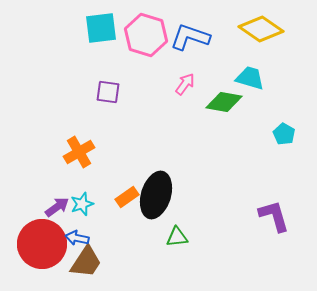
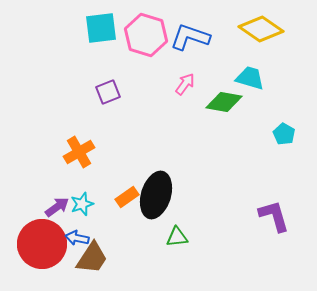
purple square: rotated 30 degrees counterclockwise
brown trapezoid: moved 6 px right, 4 px up
